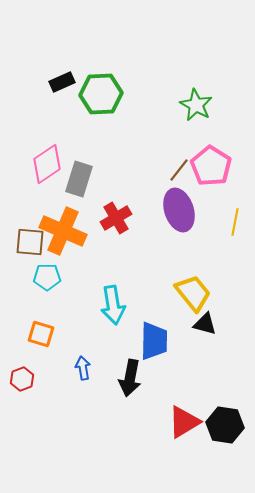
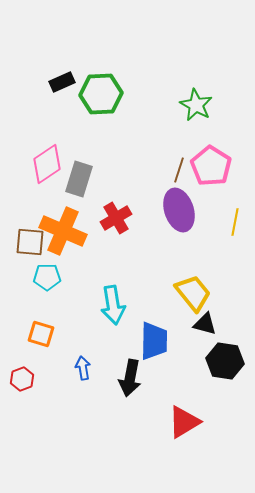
brown line: rotated 20 degrees counterclockwise
black hexagon: moved 64 px up
